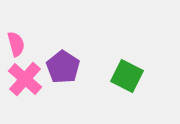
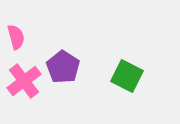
pink semicircle: moved 7 px up
pink cross: moved 1 px left, 2 px down; rotated 12 degrees clockwise
